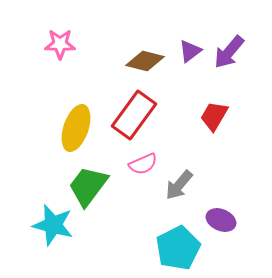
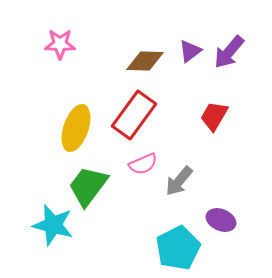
brown diamond: rotated 12 degrees counterclockwise
gray arrow: moved 4 px up
